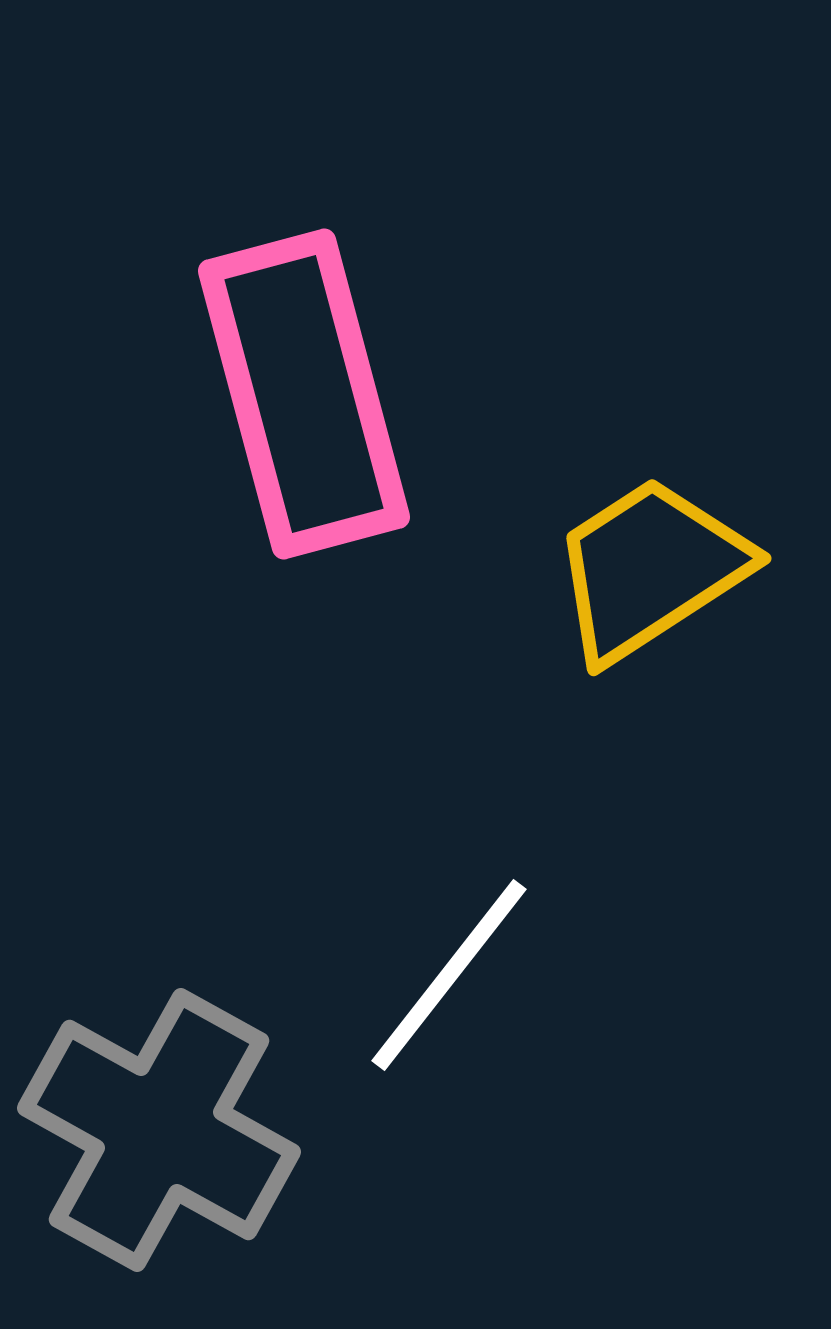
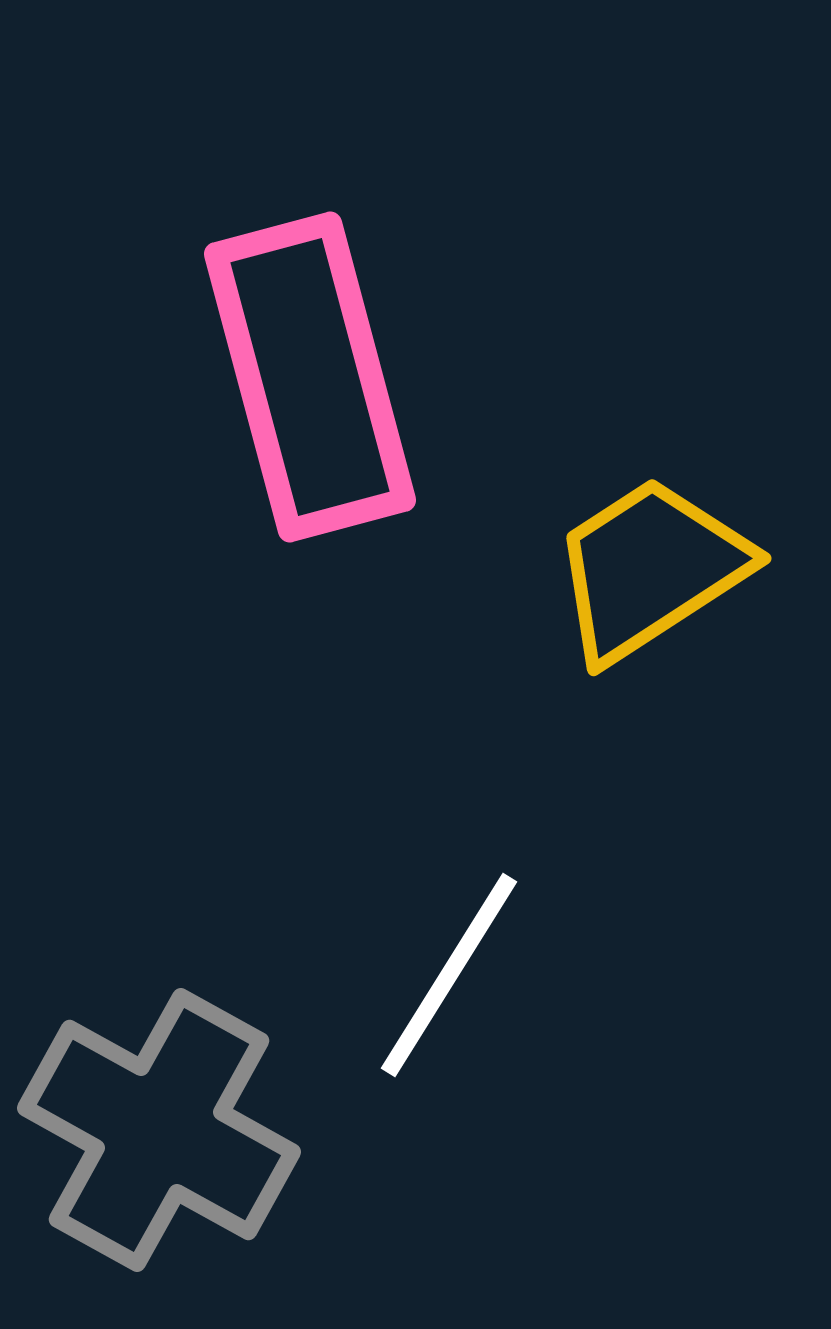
pink rectangle: moved 6 px right, 17 px up
white line: rotated 6 degrees counterclockwise
